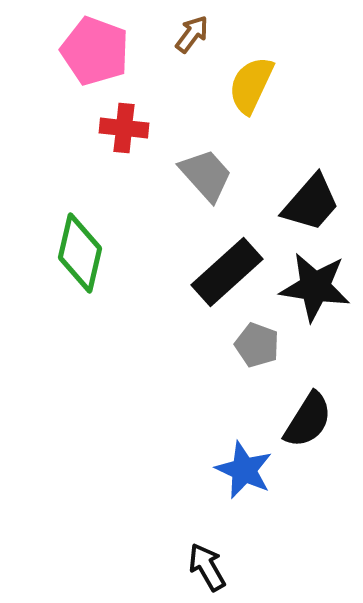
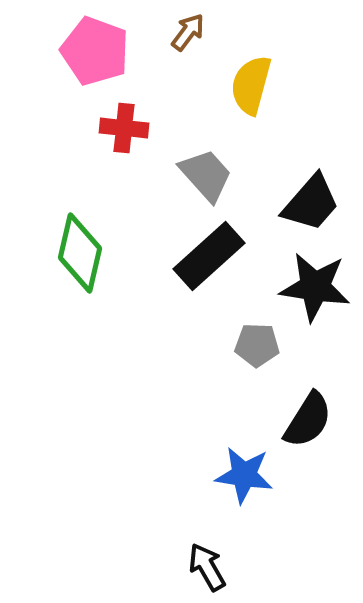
brown arrow: moved 4 px left, 2 px up
yellow semicircle: rotated 10 degrees counterclockwise
black rectangle: moved 18 px left, 16 px up
gray pentagon: rotated 18 degrees counterclockwise
blue star: moved 5 px down; rotated 16 degrees counterclockwise
